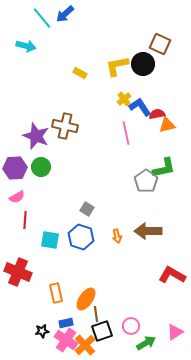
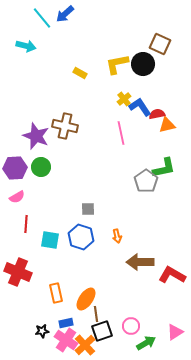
yellow L-shape: moved 2 px up
pink line: moved 5 px left
gray square: moved 1 px right; rotated 32 degrees counterclockwise
red line: moved 1 px right, 4 px down
brown arrow: moved 8 px left, 31 px down
